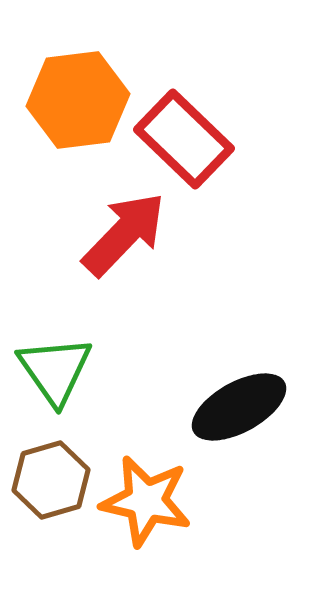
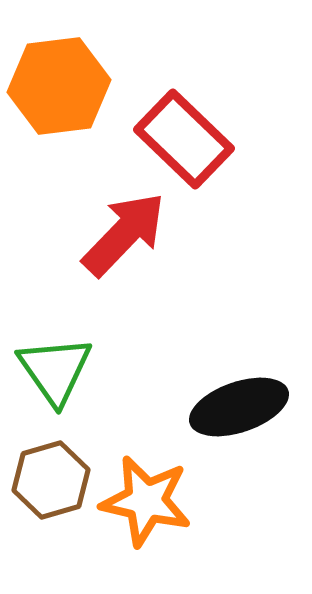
orange hexagon: moved 19 px left, 14 px up
black ellipse: rotated 10 degrees clockwise
